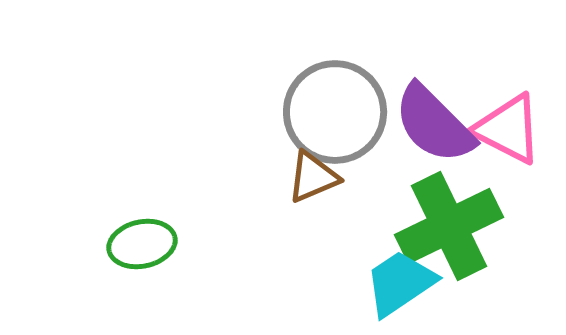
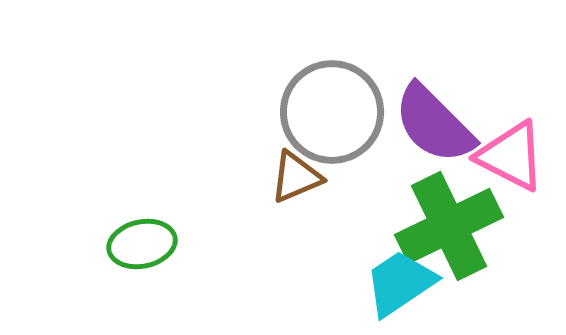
gray circle: moved 3 px left
pink triangle: moved 3 px right, 27 px down
brown triangle: moved 17 px left
